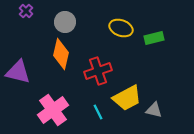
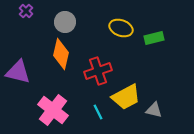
yellow trapezoid: moved 1 px left, 1 px up
pink cross: rotated 16 degrees counterclockwise
